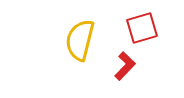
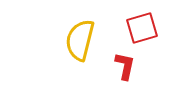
red L-shape: rotated 32 degrees counterclockwise
